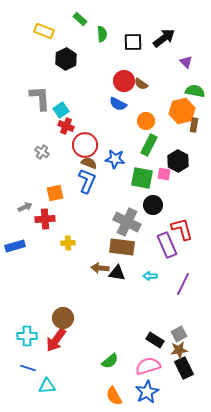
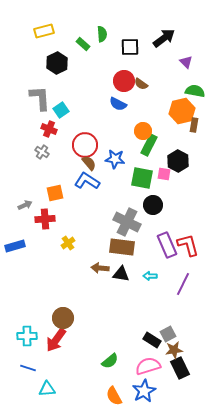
green rectangle at (80, 19): moved 3 px right, 25 px down
yellow rectangle at (44, 31): rotated 36 degrees counterclockwise
black square at (133, 42): moved 3 px left, 5 px down
black hexagon at (66, 59): moved 9 px left, 4 px down
orange circle at (146, 121): moved 3 px left, 10 px down
red cross at (66, 126): moved 17 px left, 3 px down
brown semicircle at (89, 163): rotated 28 degrees clockwise
blue L-shape at (87, 181): rotated 80 degrees counterclockwise
gray arrow at (25, 207): moved 2 px up
red L-shape at (182, 229): moved 6 px right, 16 px down
yellow cross at (68, 243): rotated 32 degrees counterclockwise
black triangle at (117, 273): moved 4 px right, 1 px down
gray square at (179, 334): moved 11 px left
black rectangle at (155, 340): moved 3 px left
brown star at (179, 350): moved 5 px left
black rectangle at (184, 368): moved 4 px left
cyan triangle at (47, 386): moved 3 px down
blue star at (147, 392): moved 3 px left, 1 px up
